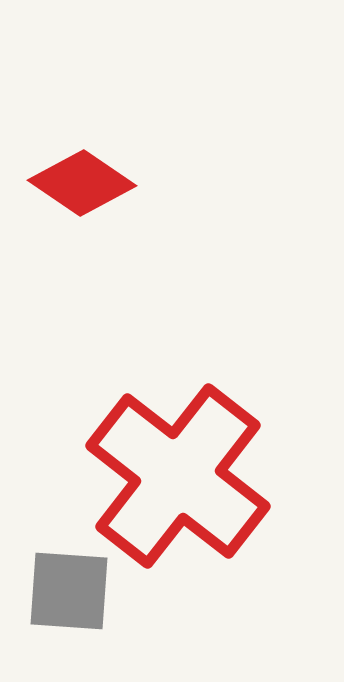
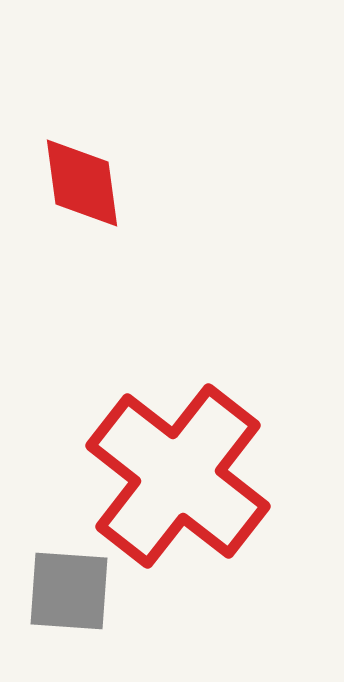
red diamond: rotated 48 degrees clockwise
